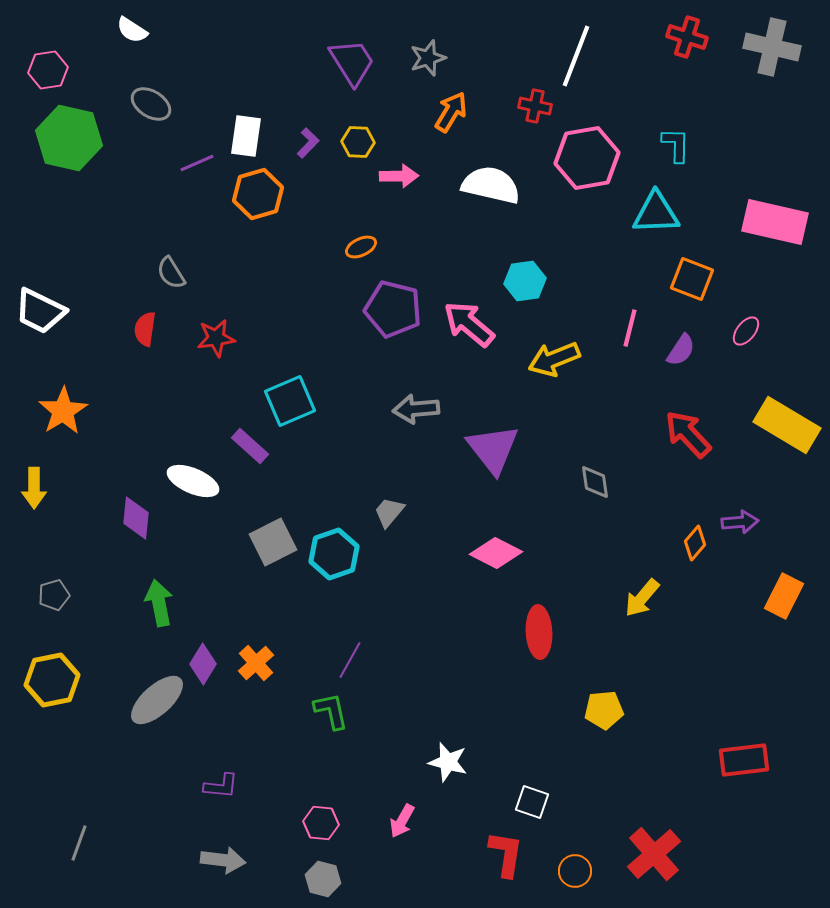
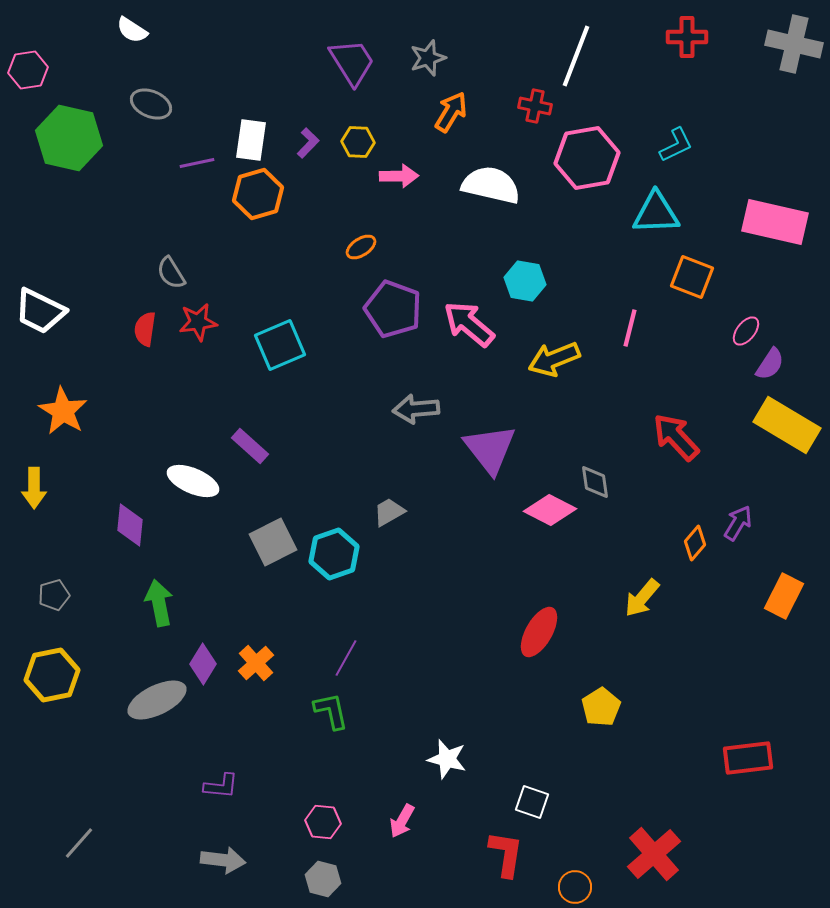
red cross at (687, 37): rotated 18 degrees counterclockwise
gray cross at (772, 47): moved 22 px right, 3 px up
pink hexagon at (48, 70): moved 20 px left
gray ellipse at (151, 104): rotated 9 degrees counterclockwise
white rectangle at (246, 136): moved 5 px right, 4 px down
cyan L-shape at (676, 145): rotated 63 degrees clockwise
purple line at (197, 163): rotated 12 degrees clockwise
orange ellipse at (361, 247): rotated 8 degrees counterclockwise
orange square at (692, 279): moved 2 px up
cyan hexagon at (525, 281): rotated 18 degrees clockwise
purple pentagon at (393, 309): rotated 6 degrees clockwise
red star at (216, 338): moved 18 px left, 16 px up
purple semicircle at (681, 350): moved 89 px right, 14 px down
cyan square at (290, 401): moved 10 px left, 56 px up
orange star at (63, 411): rotated 9 degrees counterclockwise
red arrow at (688, 434): moved 12 px left, 3 px down
purple triangle at (493, 449): moved 3 px left
gray trapezoid at (389, 512): rotated 20 degrees clockwise
purple diamond at (136, 518): moved 6 px left, 7 px down
purple arrow at (740, 522): moved 2 px left, 1 px down; rotated 54 degrees counterclockwise
pink diamond at (496, 553): moved 54 px right, 43 px up
red ellipse at (539, 632): rotated 33 degrees clockwise
purple line at (350, 660): moved 4 px left, 2 px up
yellow hexagon at (52, 680): moved 5 px up
gray ellipse at (157, 700): rotated 16 degrees clockwise
yellow pentagon at (604, 710): moved 3 px left, 3 px up; rotated 27 degrees counterclockwise
red rectangle at (744, 760): moved 4 px right, 2 px up
white star at (448, 762): moved 1 px left, 3 px up
pink hexagon at (321, 823): moved 2 px right, 1 px up
gray line at (79, 843): rotated 21 degrees clockwise
orange circle at (575, 871): moved 16 px down
